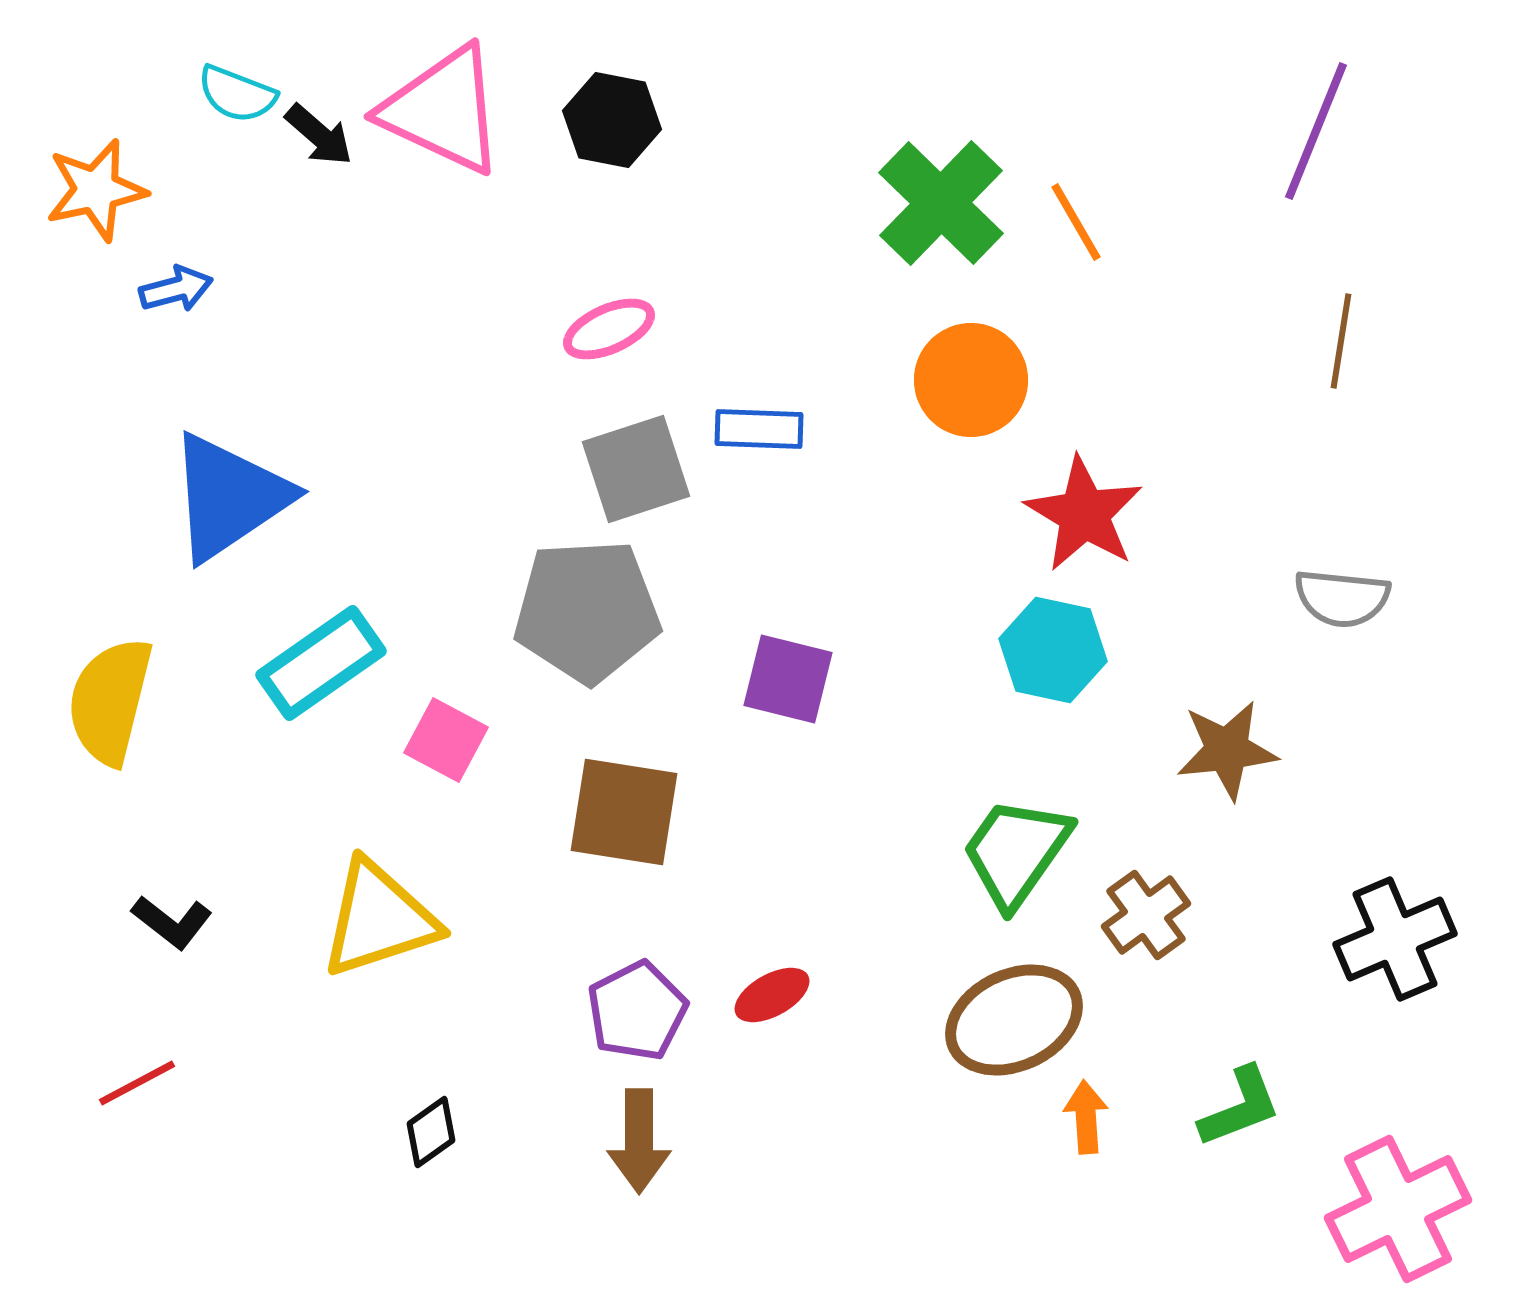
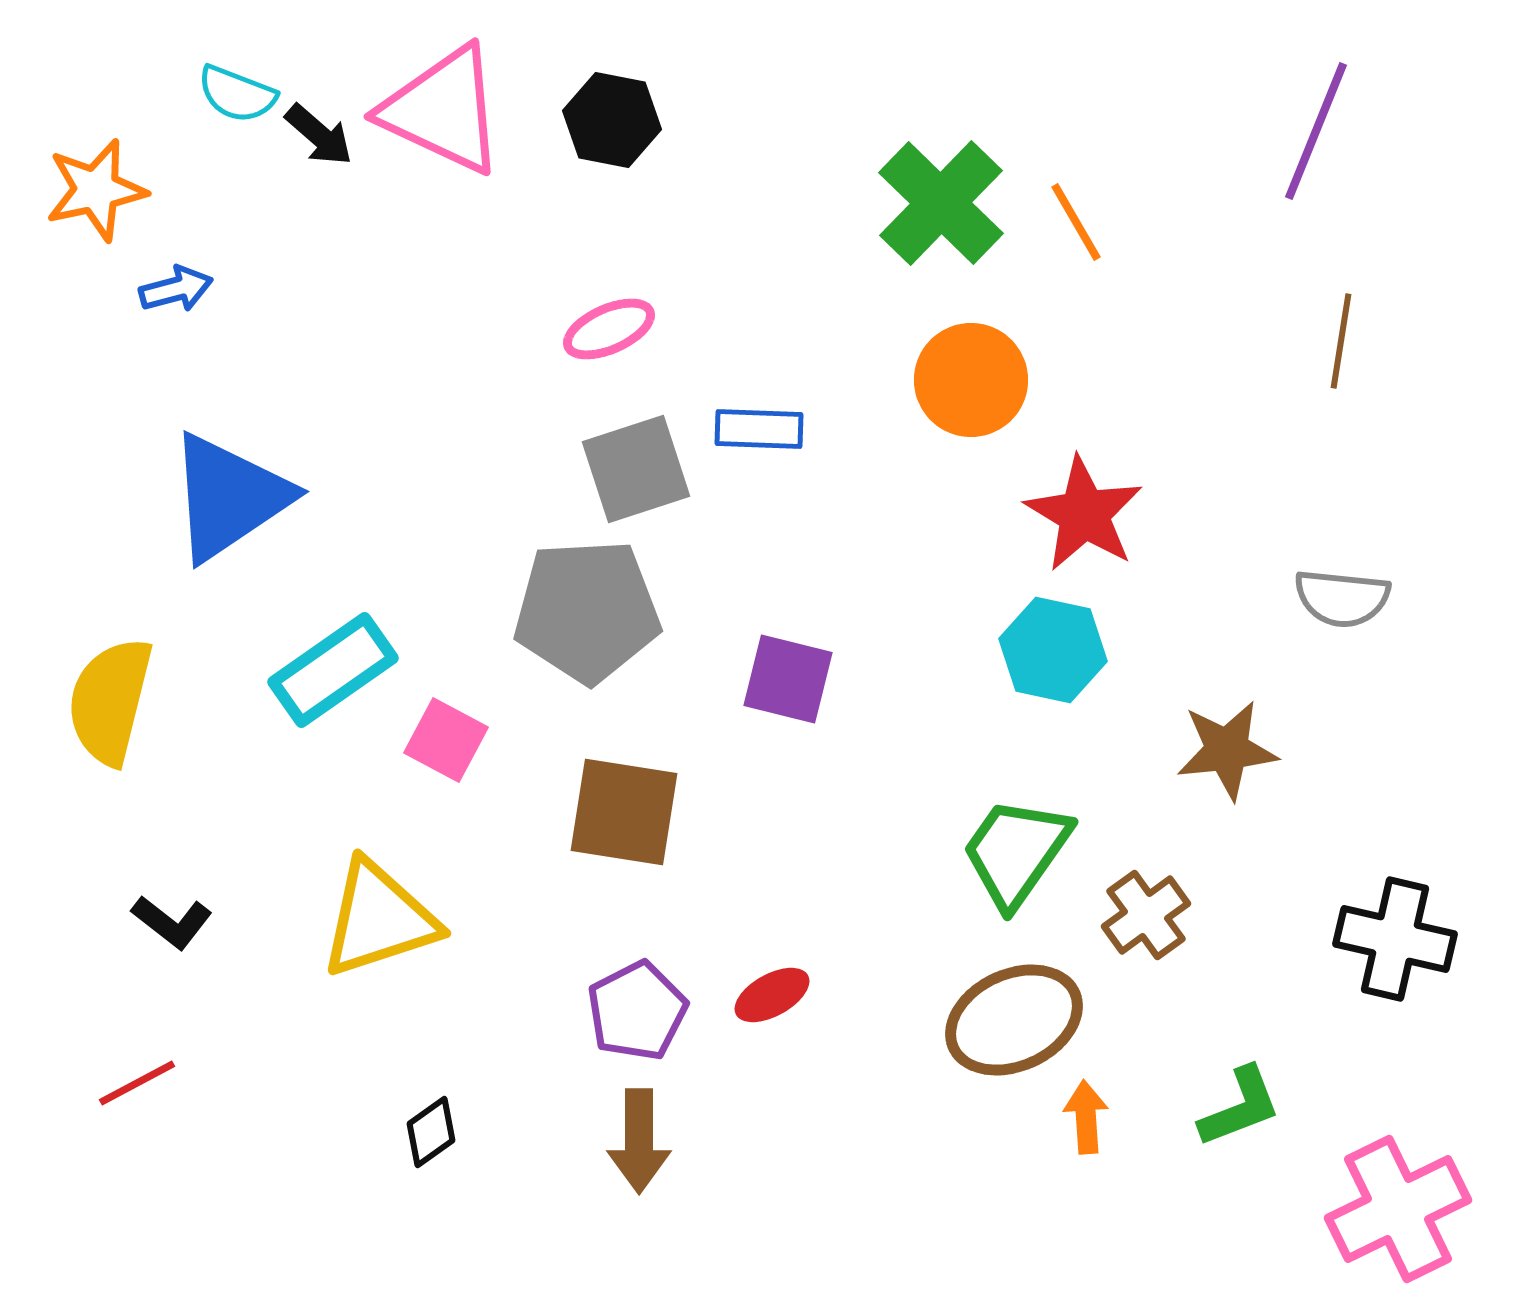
cyan rectangle: moved 12 px right, 7 px down
black cross: rotated 36 degrees clockwise
